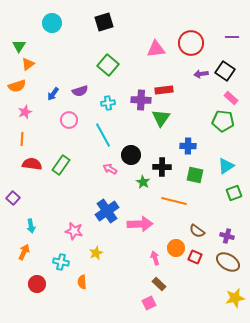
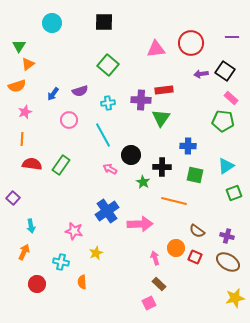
black square at (104, 22): rotated 18 degrees clockwise
